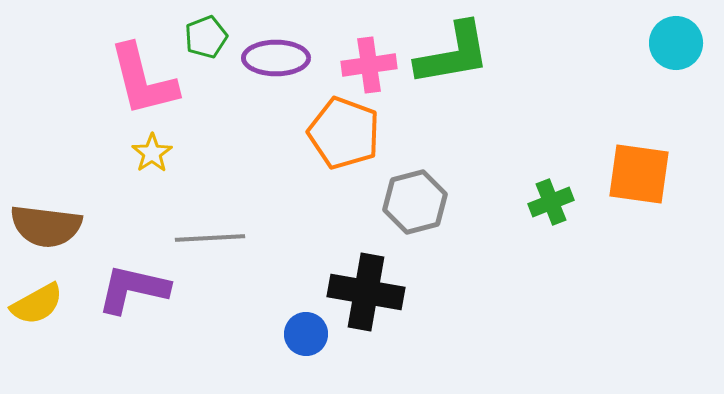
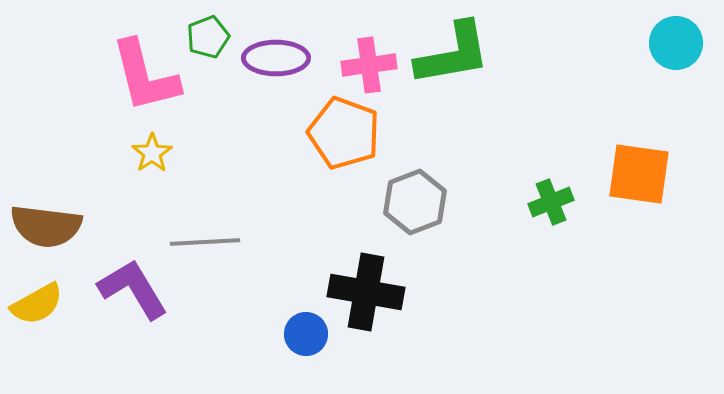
green pentagon: moved 2 px right
pink L-shape: moved 2 px right, 4 px up
gray hexagon: rotated 6 degrees counterclockwise
gray line: moved 5 px left, 4 px down
purple L-shape: rotated 46 degrees clockwise
